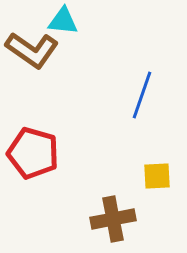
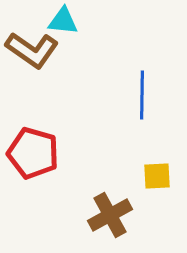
blue line: rotated 18 degrees counterclockwise
brown cross: moved 3 px left, 4 px up; rotated 18 degrees counterclockwise
